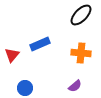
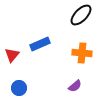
orange cross: moved 1 px right
blue circle: moved 6 px left
